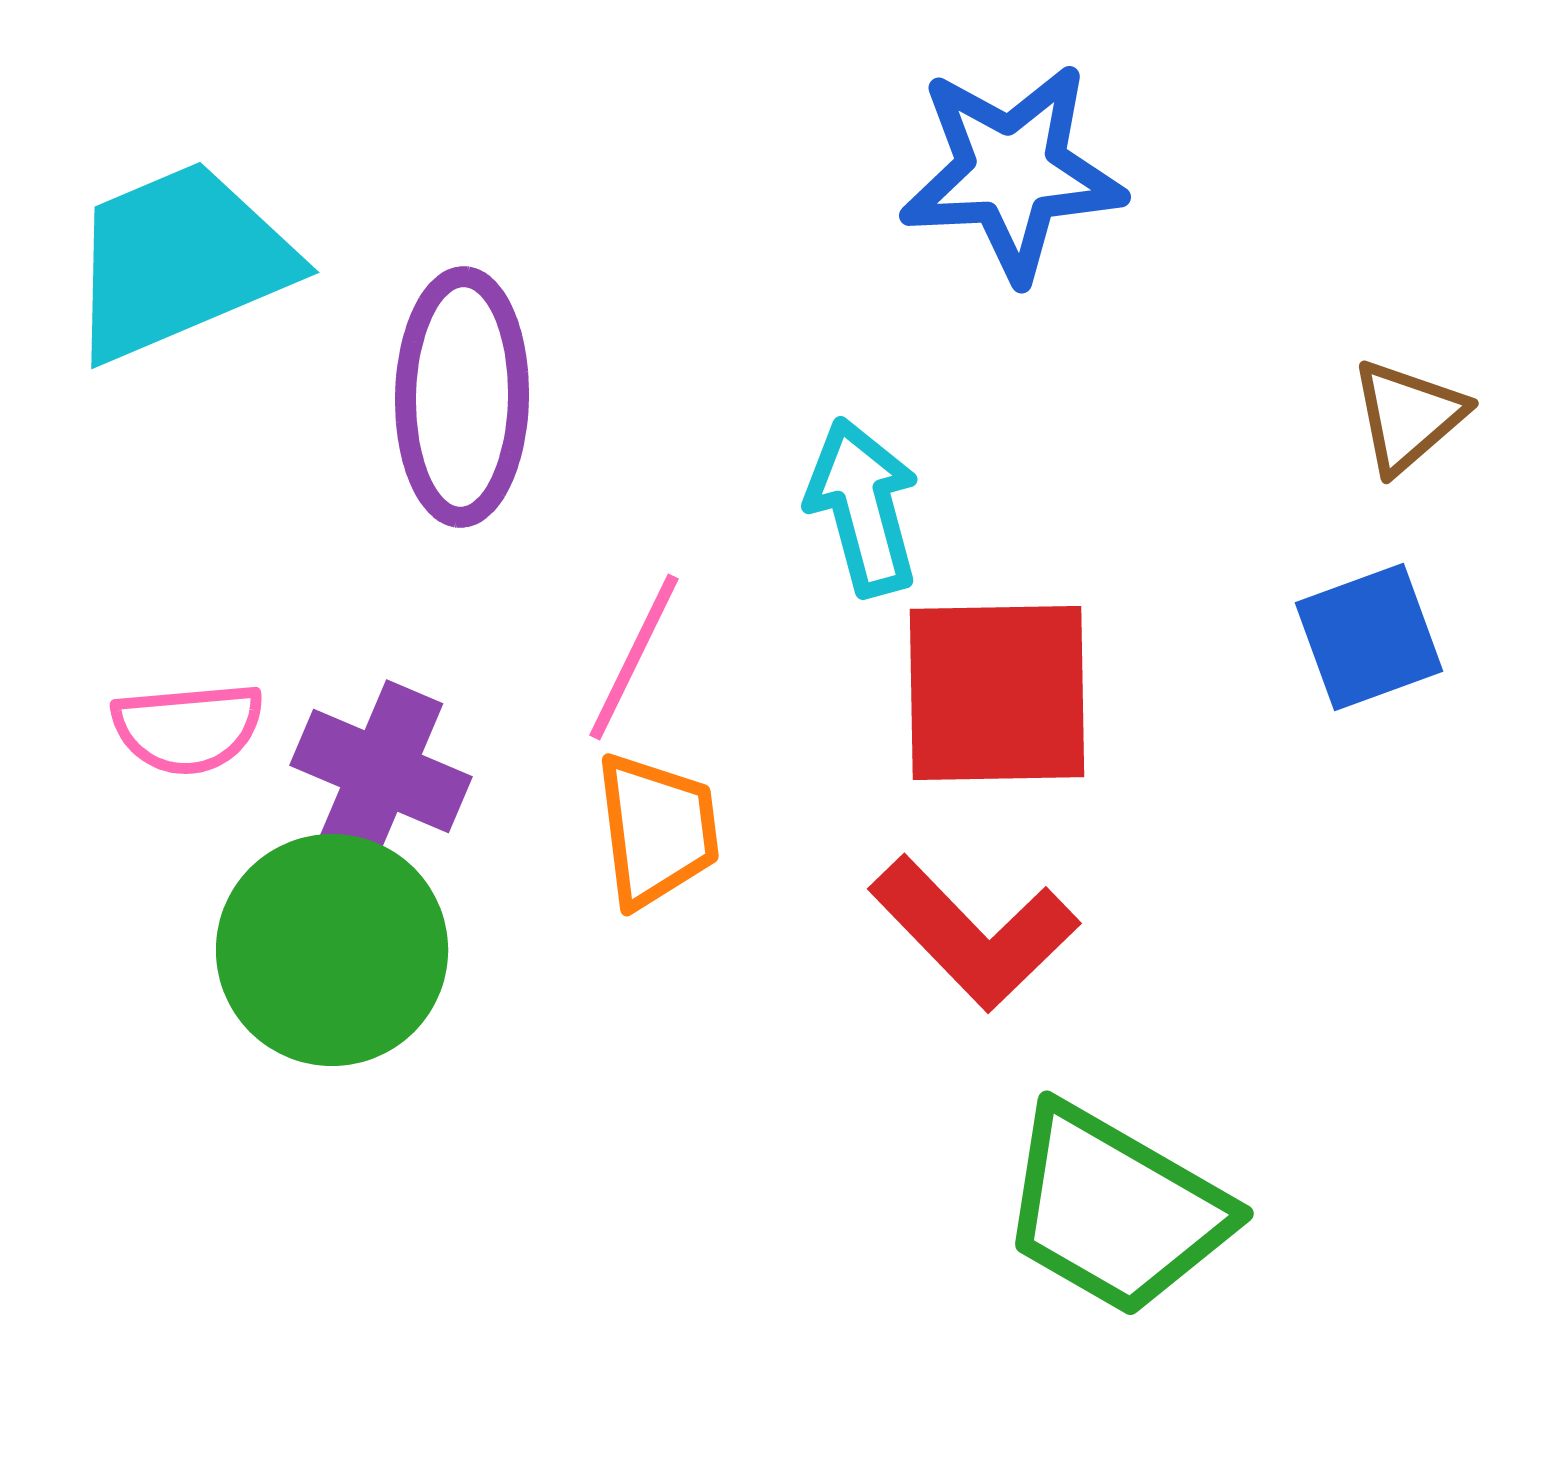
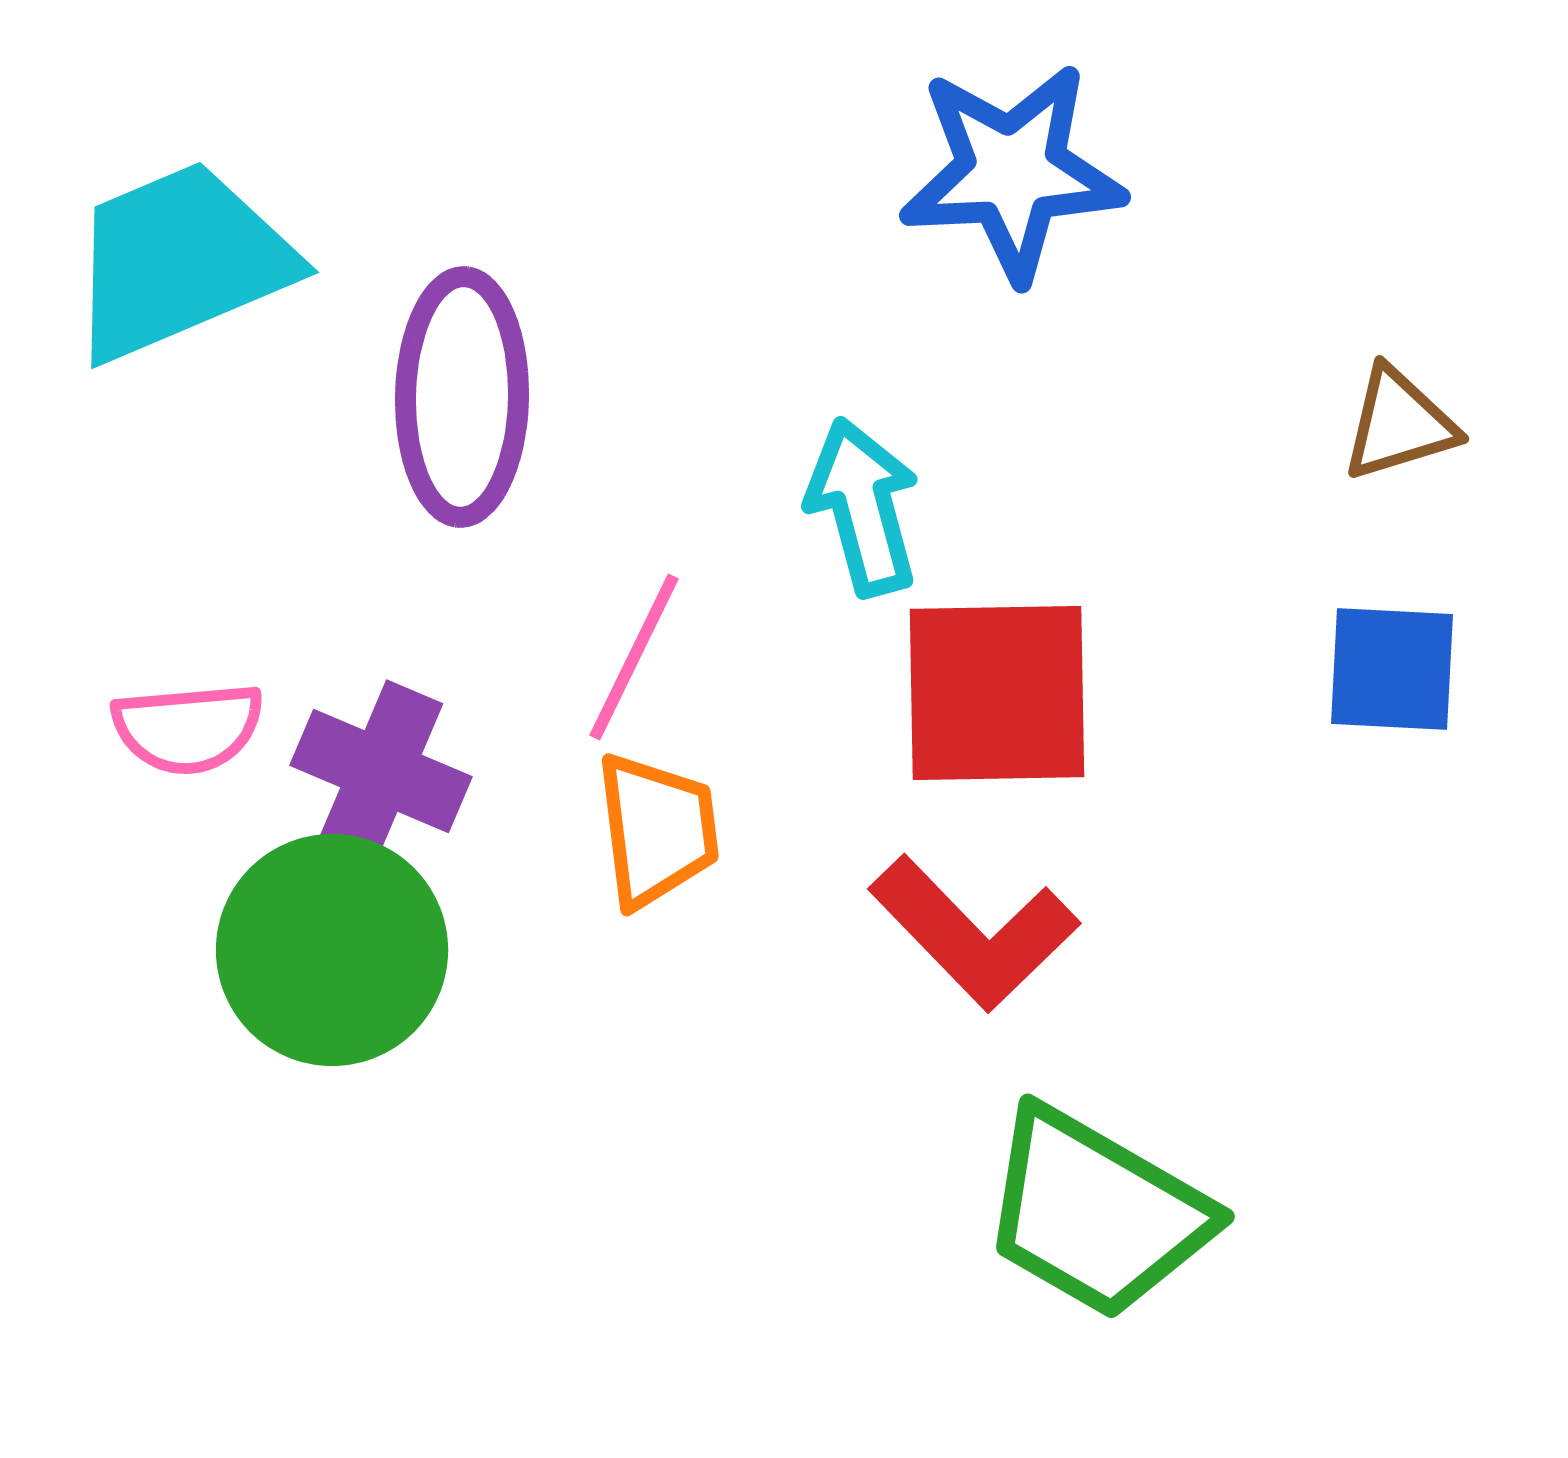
brown triangle: moved 9 px left, 8 px down; rotated 24 degrees clockwise
blue square: moved 23 px right, 32 px down; rotated 23 degrees clockwise
green trapezoid: moved 19 px left, 3 px down
